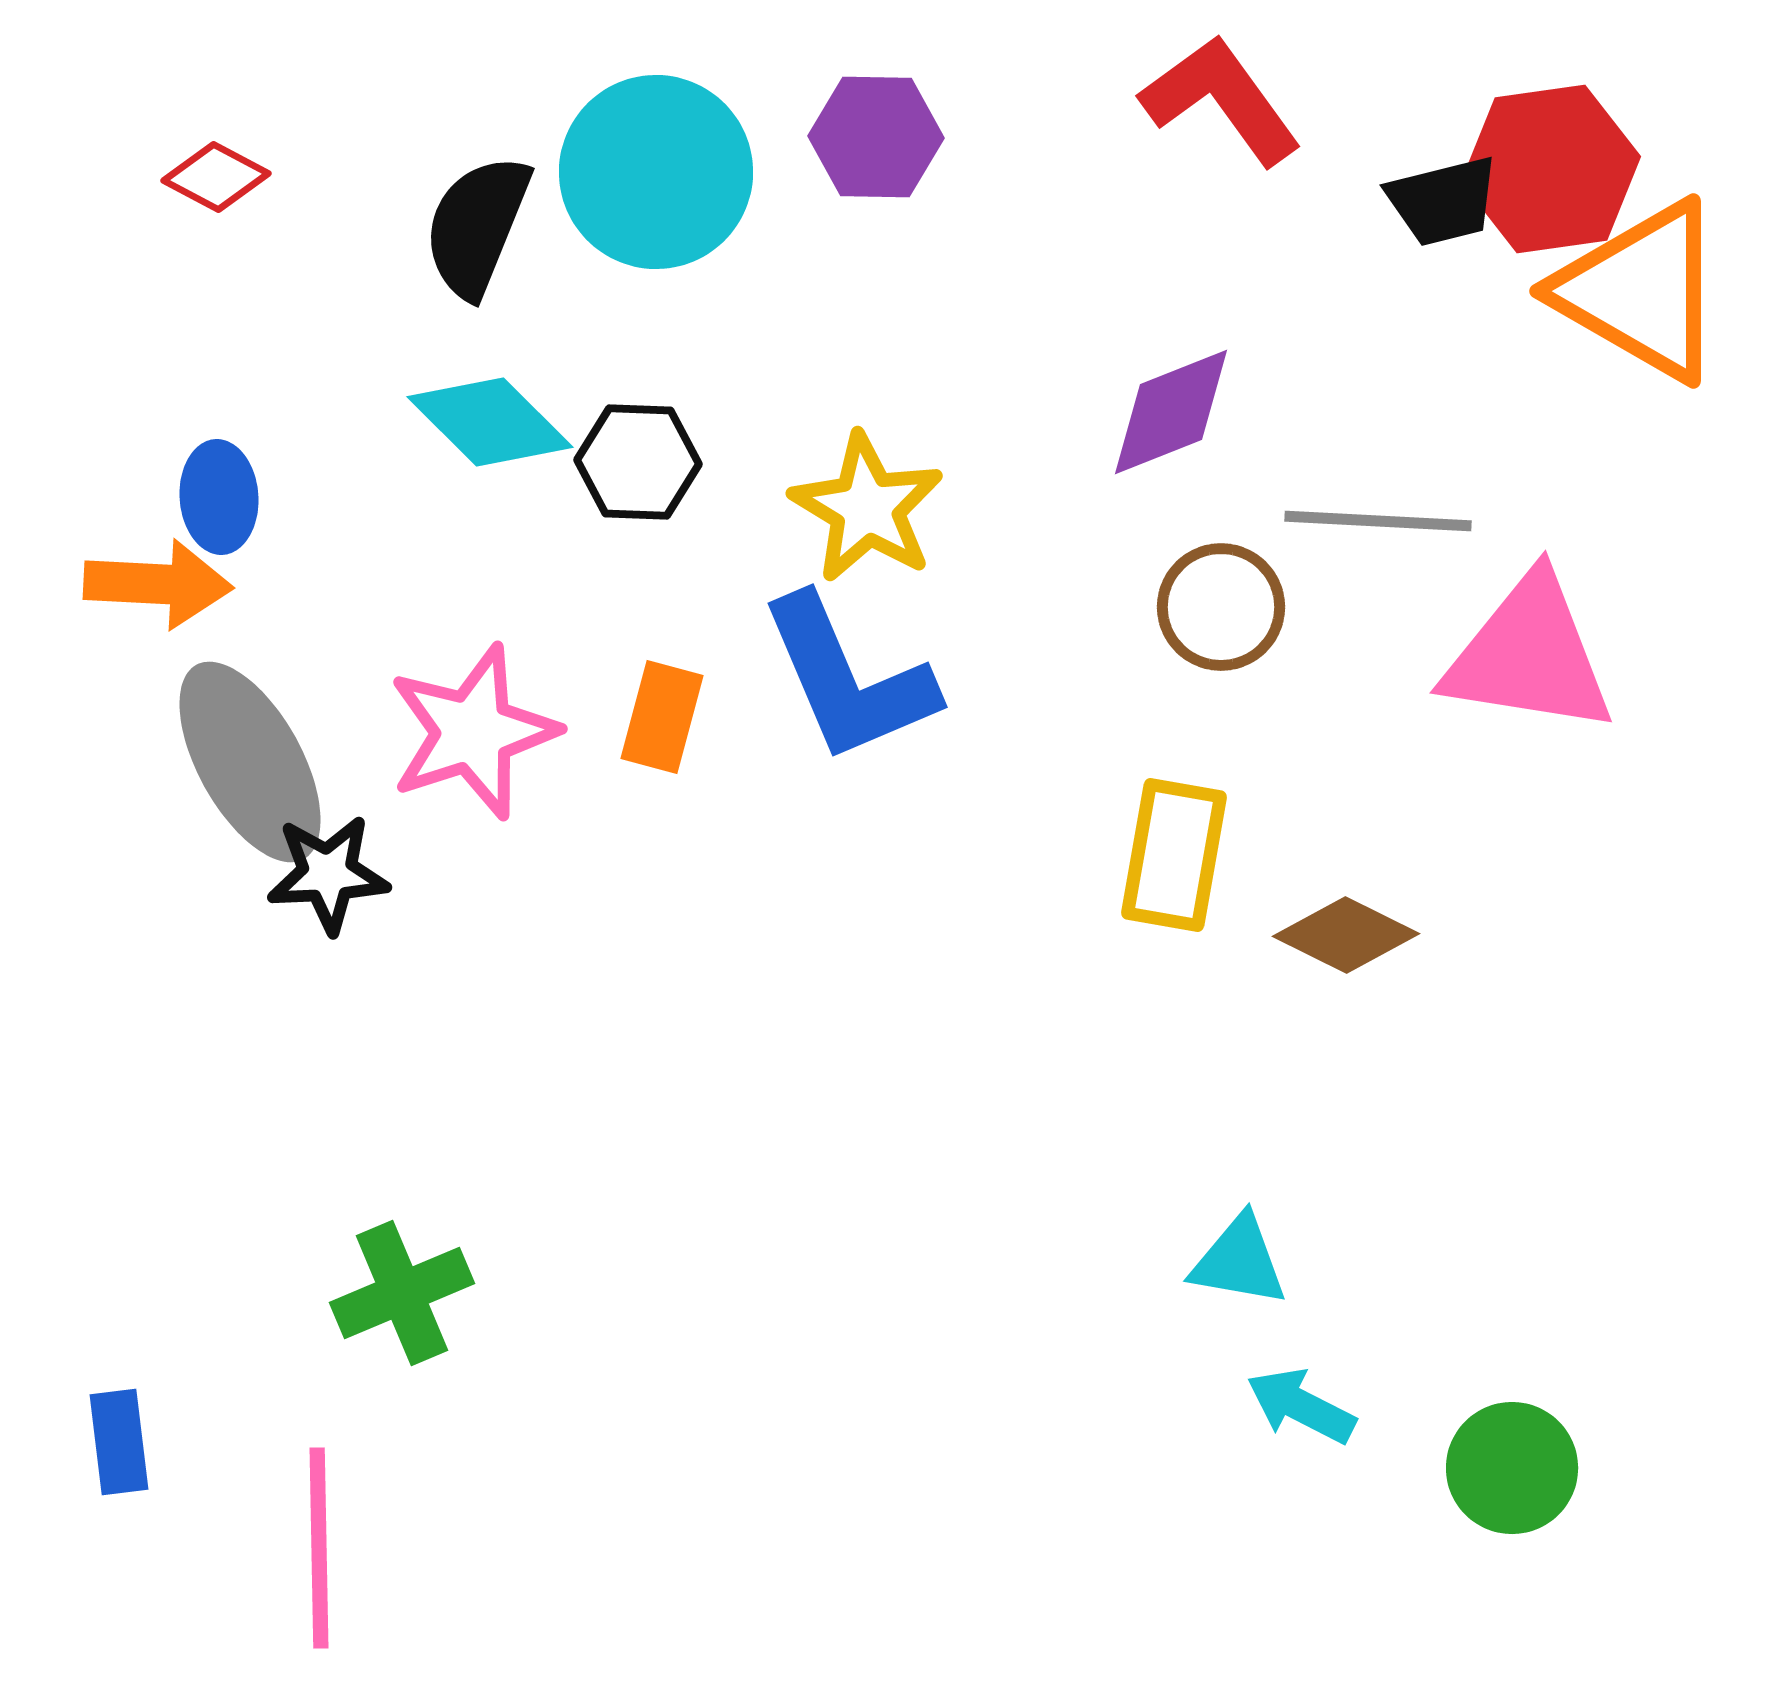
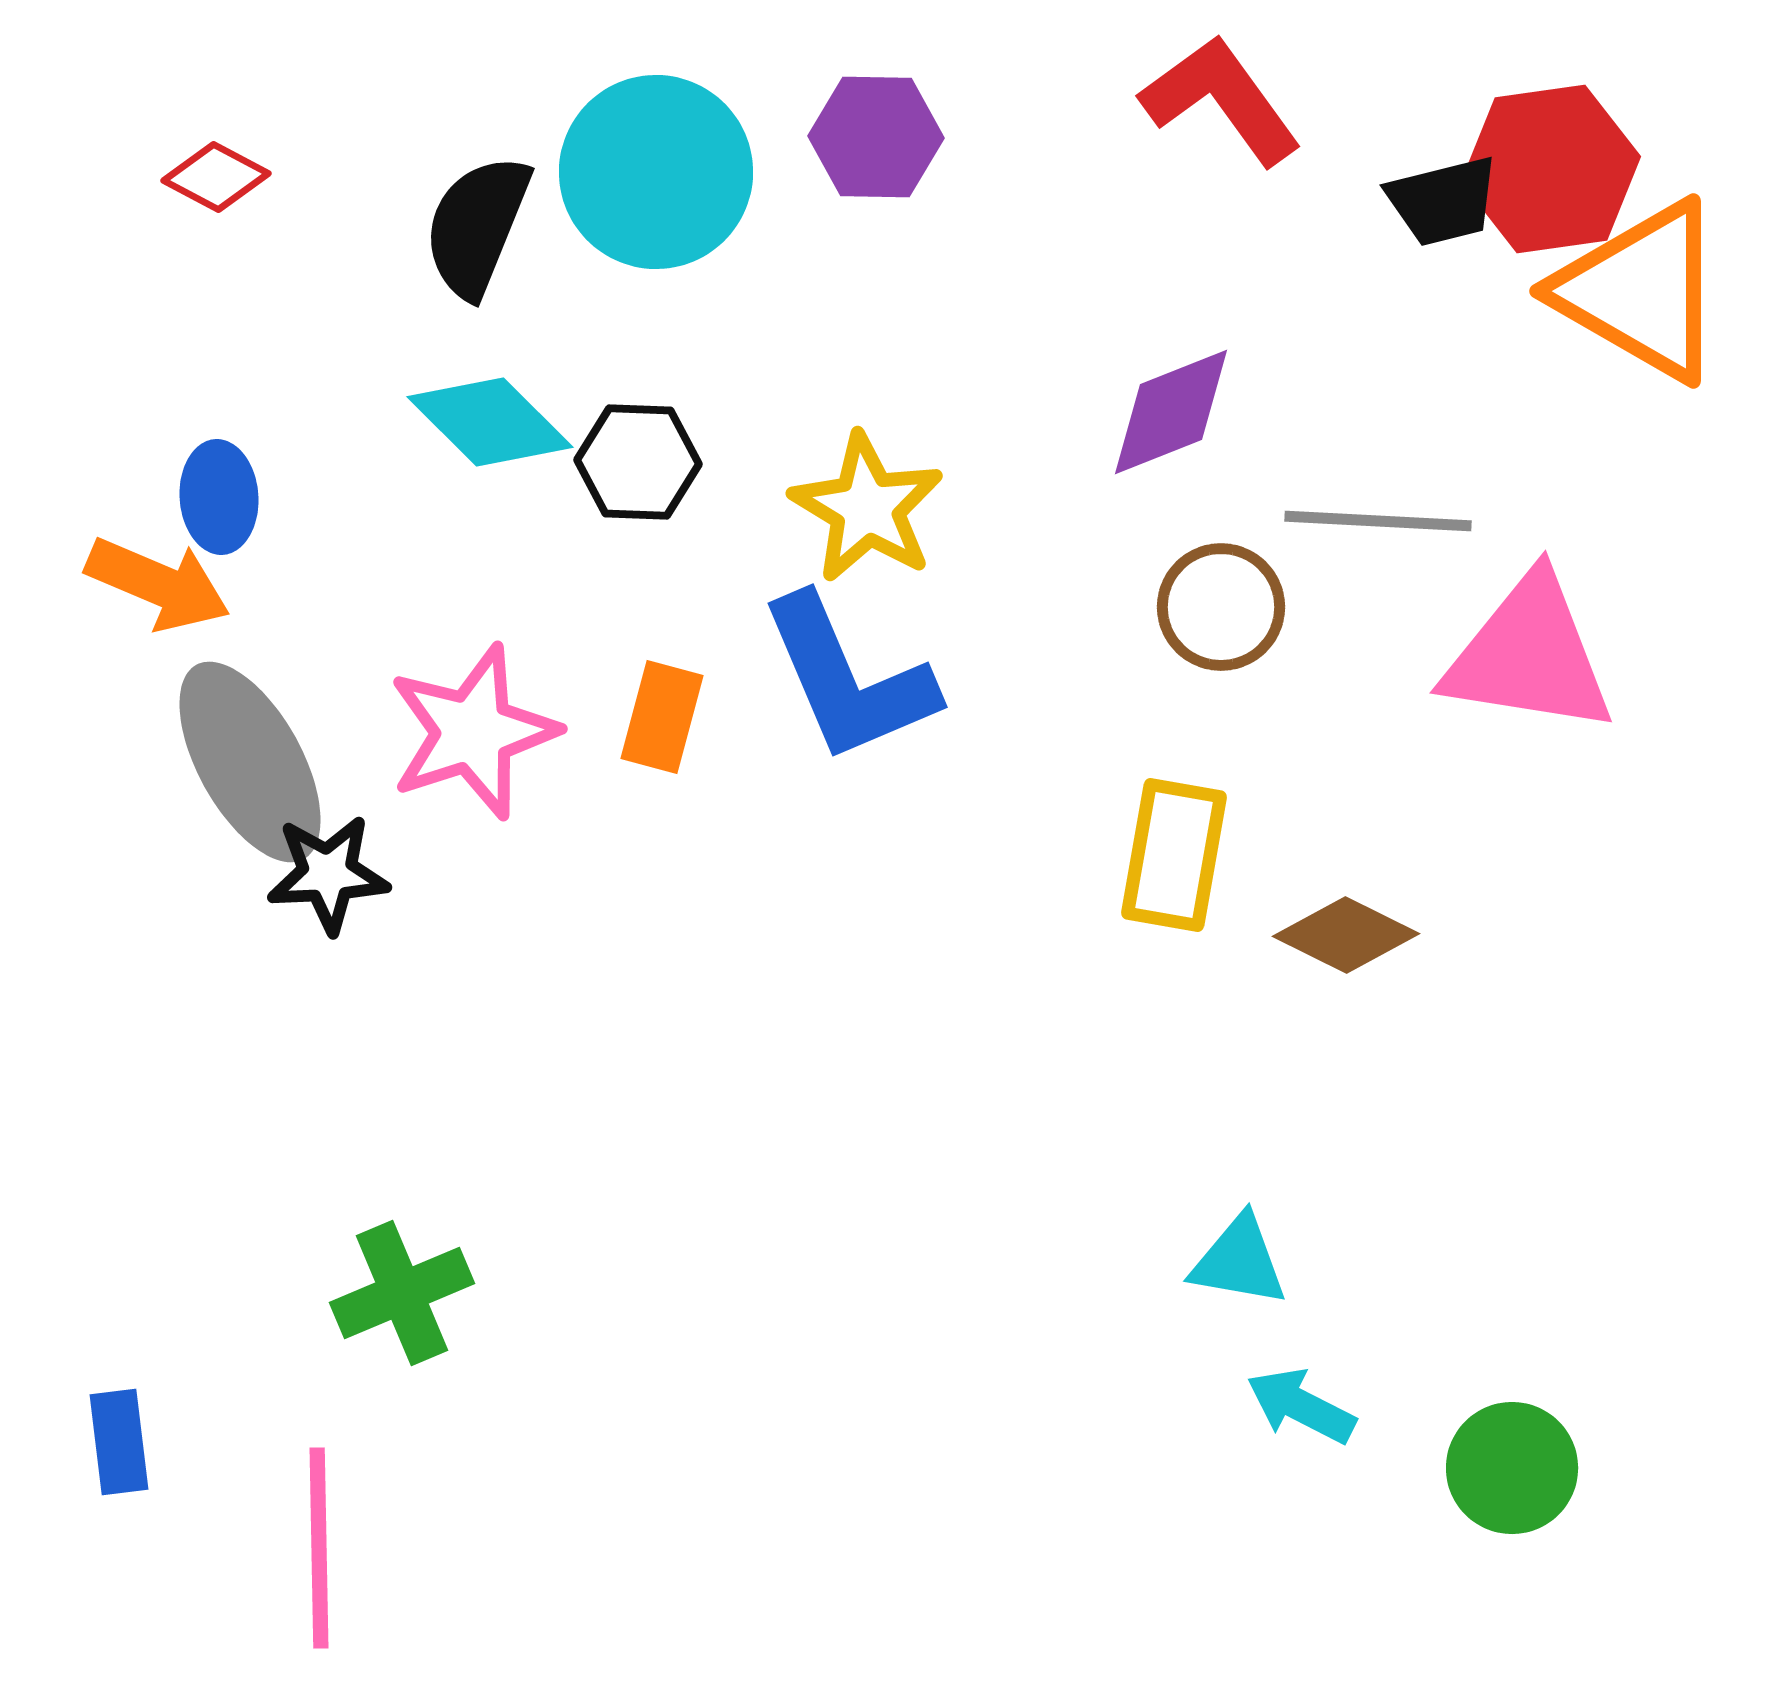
orange arrow: rotated 20 degrees clockwise
